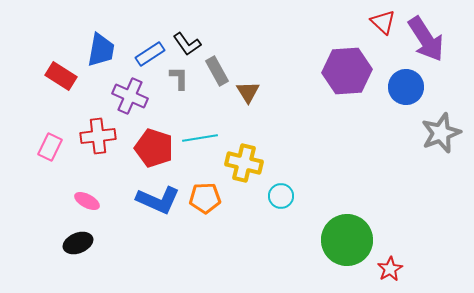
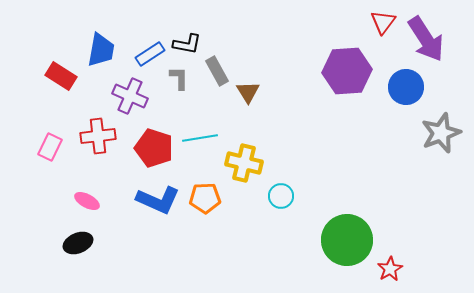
red triangle: rotated 24 degrees clockwise
black L-shape: rotated 44 degrees counterclockwise
